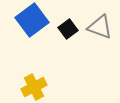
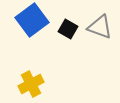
black square: rotated 24 degrees counterclockwise
yellow cross: moved 3 px left, 3 px up
